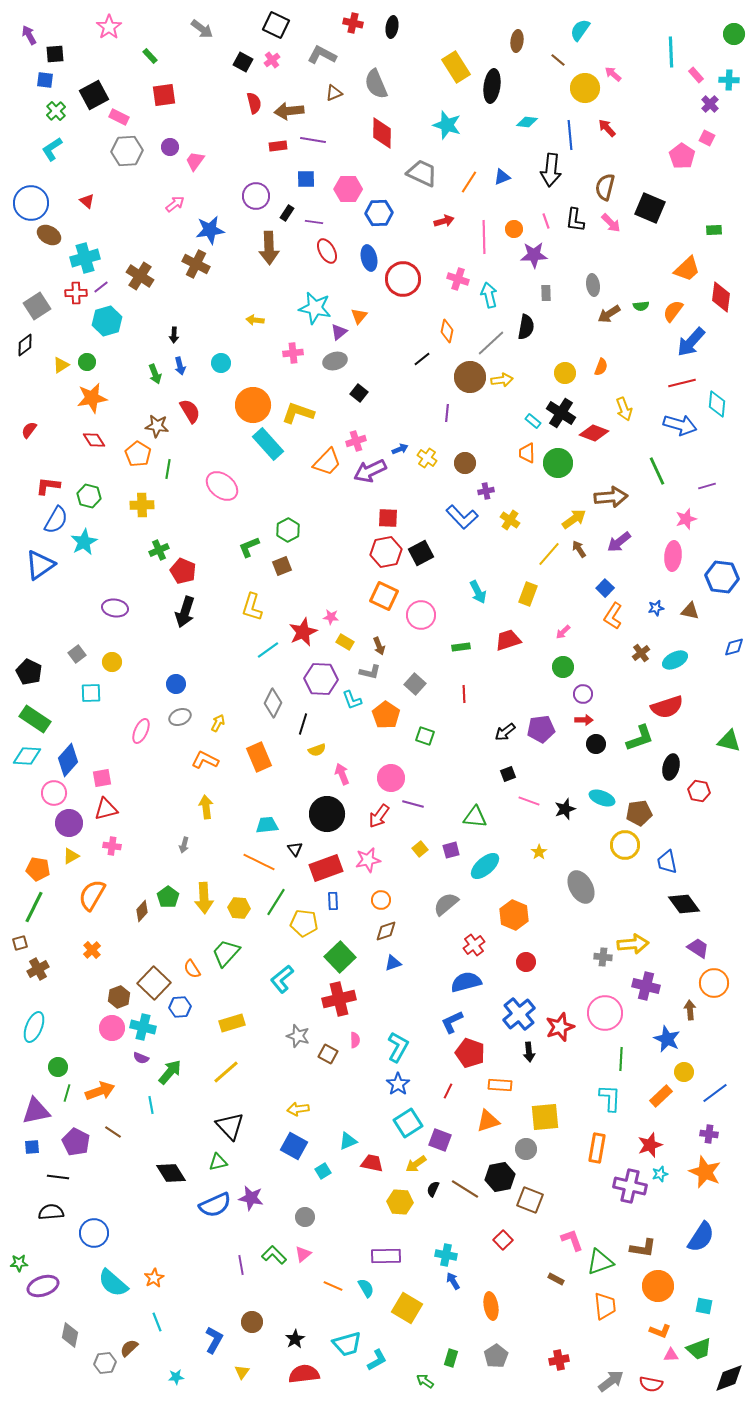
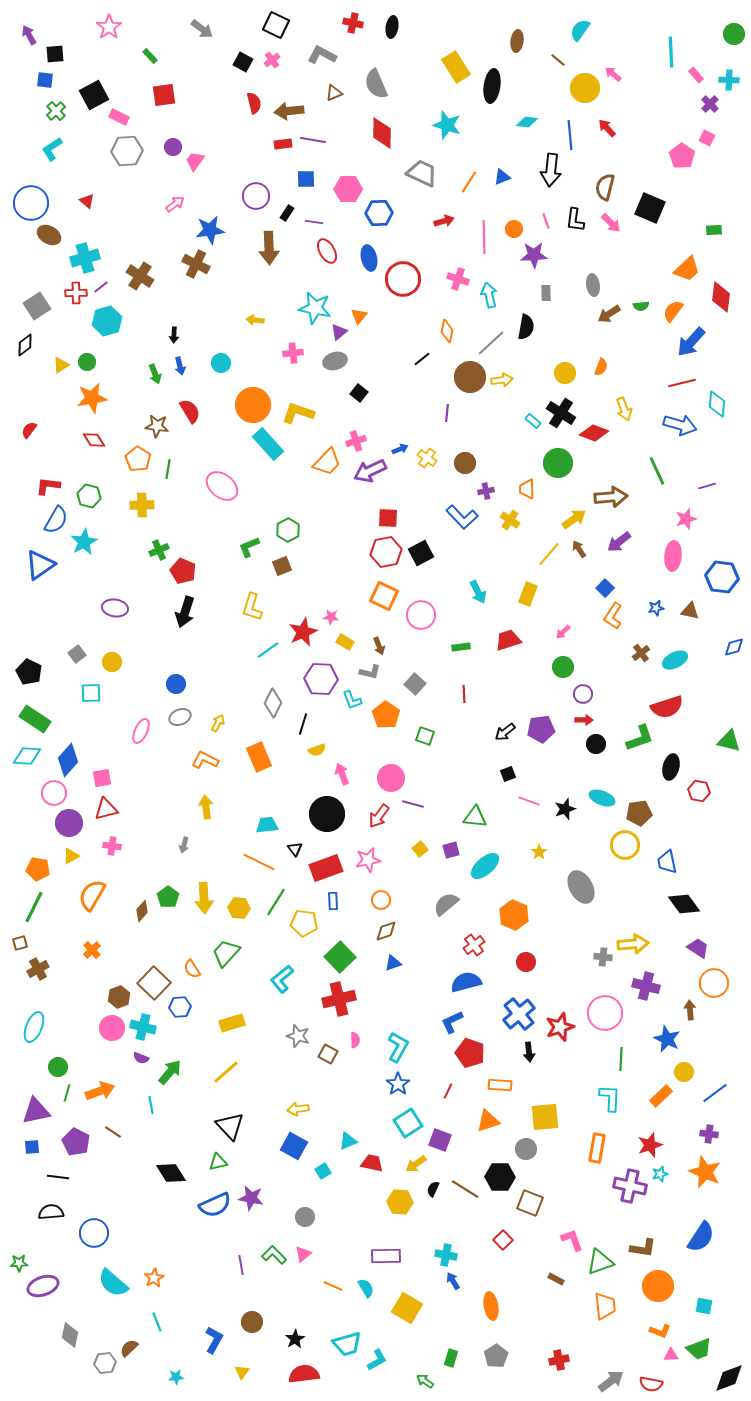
red rectangle at (278, 146): moved 5 px right, 2 px up
purple circle at (170, 147): moved 3 px right
orange trapezoid at (527, 453): moved 36 px down
orange pentagon at (138, 454): moved 5 px down
black hexagon at (500, 1177): rotated 12 degrees clockwise
brown square at (530, 1200): moved 3 px down
